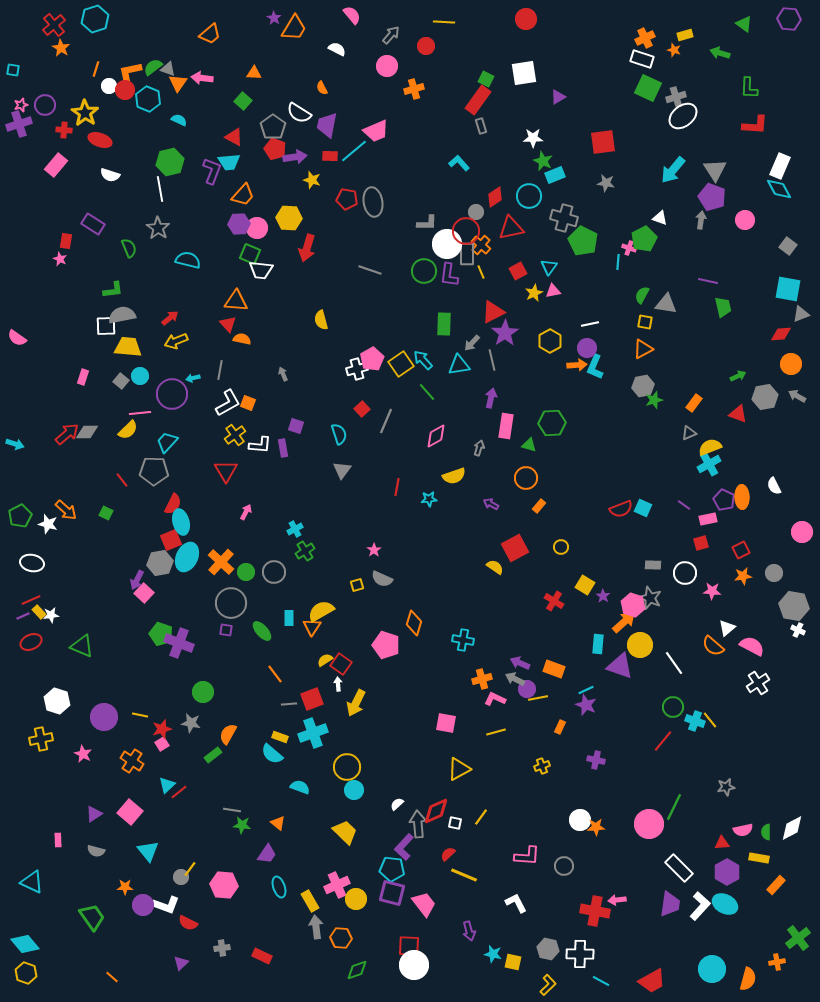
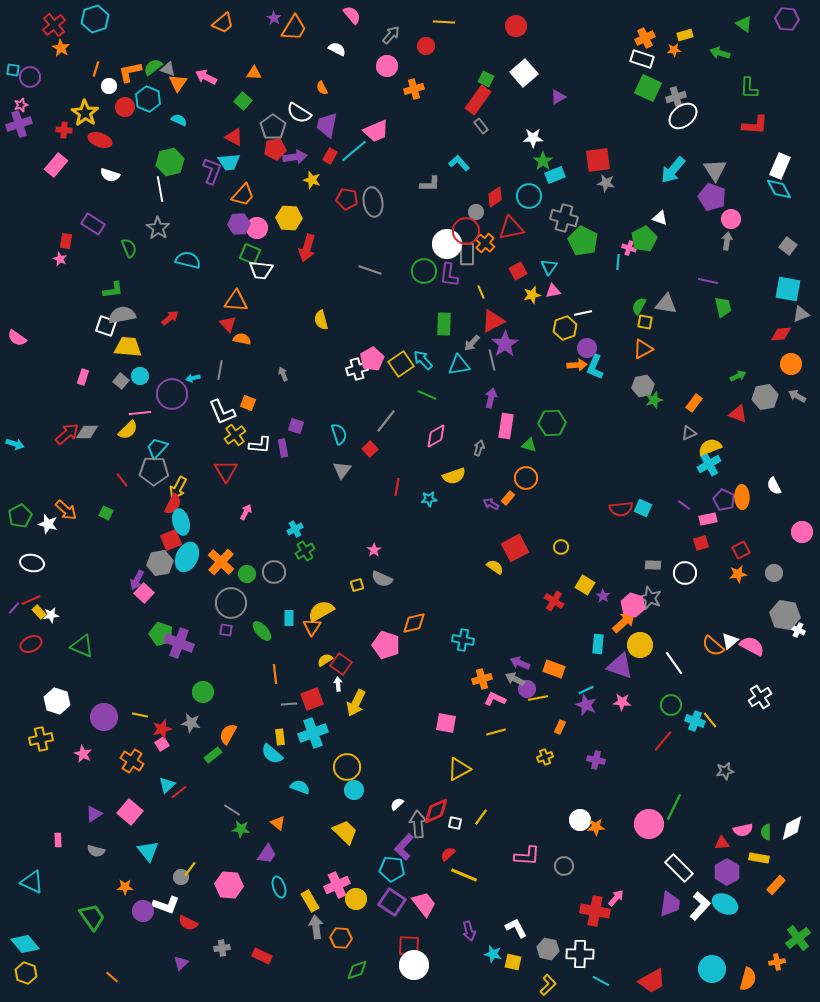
red circle at (526, 19): moved 10 px left, 7 px down
purple hexagon at (789, 19): moved 2 px left
orange trapezoid at (210, 34): moved 13 px right, 11 px up
orange star at (674, 50): rotated 24 degrees counterclockwise
white square at (524, 73): rotated 32 degrees counterclockwise
pink arrow at (202, 78): moved 4 px right, 1 px up; rotated 20 degrees clockwise
red circle at (125, 90): moved 17 px down
purple circle at (45, 105): moved 15 px left, 28 px up
gray rectangle at (481, 126): rotated 21 degrees counterclockwise
red square at (603, 142): moved 5 px left, 18 px down
red pentagon at (275, 149): rotated 30 degrees counterclockwise
red rectangle at (330, 156): rotated 63 degrees counterclockwise
green star at (543, 161): rotated 12 degrees clockwise
gray arrow at (701, 220): moved 26 px right, 21 px down
pink circle at (745, 220): moved 14 px left, 1 px up
gray L-shape at (427, 223): moved 3 px right, 39 px up
orange cross at (481, 245): moved 4 px right, 2 px up
yellow line at (481, 272): moved 20 px down
yellow star at (534, 293): moved 2 px left, 2 px down; rotated 12 degrees clockwise
green semicircle at (642, 295): moved 3 px left, 11 px down
red triangle at (493, 312): moved 9 px down
white line at (590, 324): moved 7 px left, 11 px up
white square at (106, 326): rotated 20 degrees clockwise
purple star at (505, 333): moved 11 px down
yellow arrow at (176, 341): moved 2 px right, 147 px down; rotated 40 degrees counterclockwise
yellow hexagon at (550, 341): moved 15 px right, 13 px up; rotated 10 degrees clockwise
green line at (427, 392): moved 3 px down; rotated 24 degrees counterclockwise
white L-shape at (228, 403): moved 6 px left, 9 px down; rotated 96 degrees clockwise
red square at (362, 409): moved 8 px right, 40 px down
gray line at (386, 421): rotated 15 degrees clockwise
cyan trapezoid at (167, 442): moved 10 px left, 6 px down
orange rectangle at (539, 506): moved 31 px left, 8 px up
red semicircle at (621, 509): rotated 15 degrees clockwise
green circle at (246, 572): moved 1 px right, 2 px down
orange star at (743, 576): moved 5 px left, 2 px up
pink star at (712, 591): moved 90 px left, 111 px down
gray hexagon at (794, 606): moved 9 px left, 9 px down
purple line at (23, 616): moved 9 px left, 8 px up; rotated 24 degrees counterclockwise
orange diamond at (414, 623): rotated 60 degrees clockwise
white triangle at (727, 628): moved 3 px right, 13 px down
red ellipse at (31, 642): moved 2 px down
orange line at (275, 674): rotated 30 degrees clockwise
white cross at (758, 683): moved 2 px right, 14 px down
green circle at (673, 707): moved 2 px left, 2 px up
yellow rectangle at (280, 737): rotated 63 degrees clockwise
yellow cross at (542, 766): moved 3 px right, 9 px up
gray star at (726, 787): moved 1 px left, 16 px up
gray line at (232, 810): rotated 24 degrees clockwise
green star at (242, 825): moved 1 px left, 4 px down
pink hexagon at (224, 885): moved 5 px right
purple square at (392, 893): moved 9 px down; rotated 20 degrees clockwise
pink arrow at (617, 900): moved 1 px left, 2 px up; rotated 138 degrees clockwise
white L-shape at (516, 903): moved 25 px down
purple circle at (143, 905): moved 6 px down
